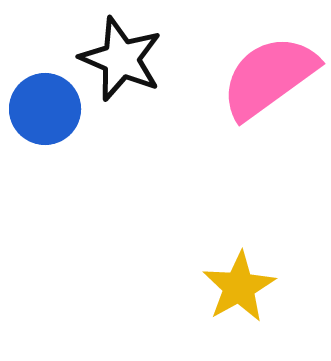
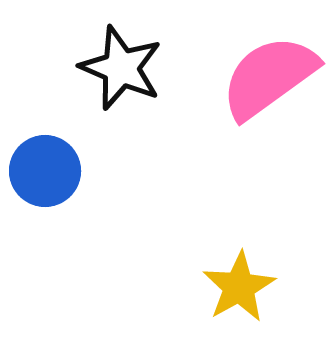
black star: moved 9 px down
blue circle: moved 62 px down
